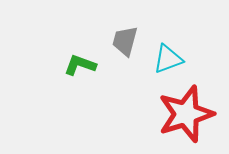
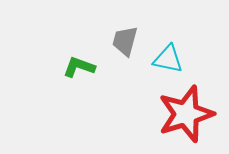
cyan triangle: rotated 32 degrees clockwise
green L-shape: moved 1 px left, 2 px down
